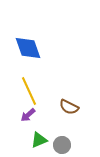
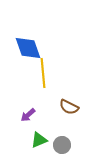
yellow line: moved 14 px right, 18 px up; rotated 20 degrees clockwise
